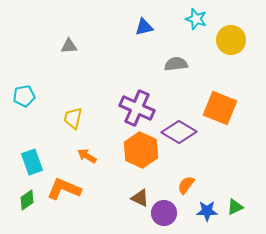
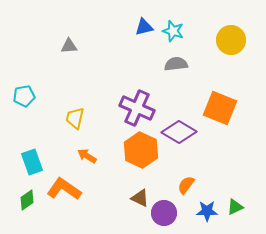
cyan star: moved 23 px left, 12 px down
yellow trapezoid: moved 2 px right
orange L-shape: rotated 12 degrees clockwise
